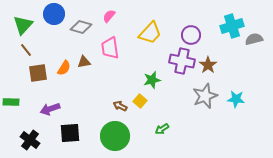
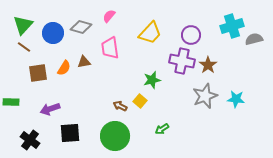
blue circle: moved 1 px left, 19 px down
brown line: moved 2 px left, 3 px up; rotated 16 degrees counterclockwise
